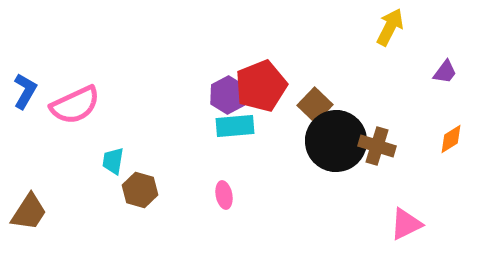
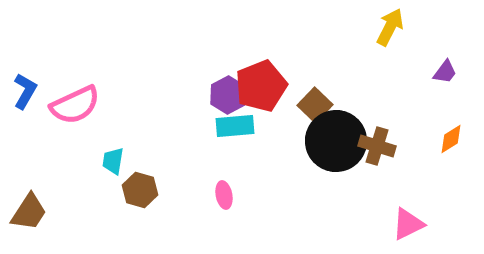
pink triangle: moved 2 px right
